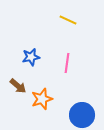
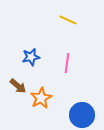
orange star: moved 1 px left, 1 px up; rotated 10 degrees counterclockwise
